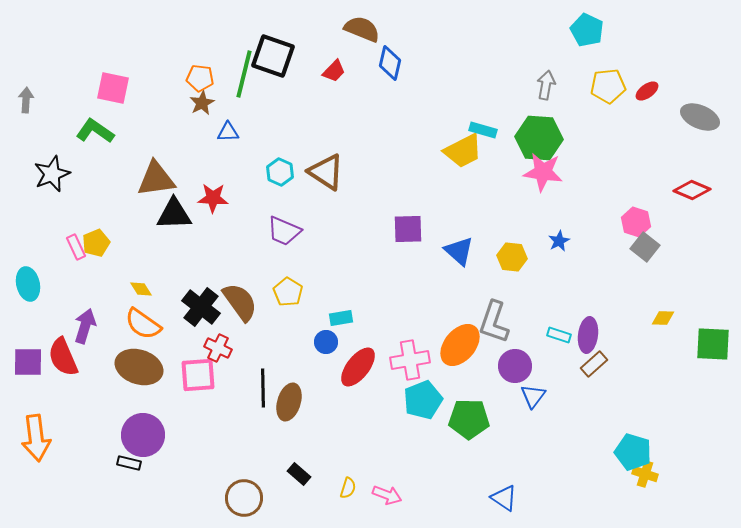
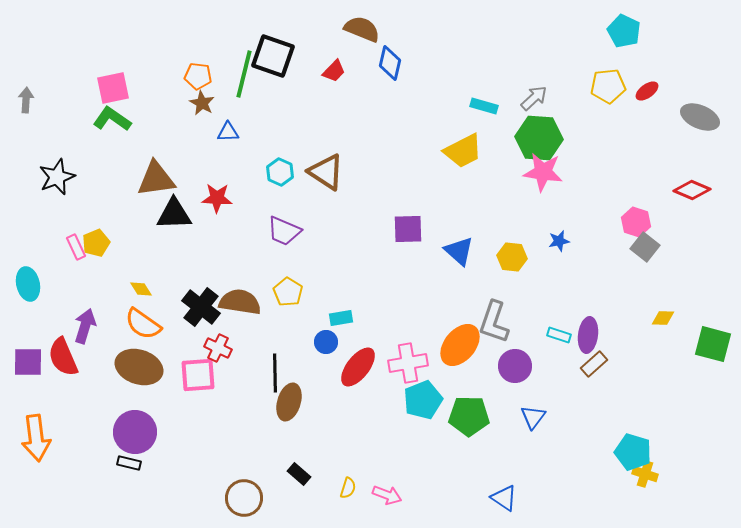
cyan pentagon at (587, 30): moved 37 px right, 1 px down
orange pentagon at (200, 78): moved 2 px left, 2 px up
gray arrow at (546, 85): moved 12 px left, 13 px down; rotated 36 degrees clockwise
pink square at (113, 88): rotated 24 degrees counterclockwise
brown star at (202, 103): rotated 15 degrees counterclockwise
cyan rectangle at (483, 130): moved 1 px right, 24 px up
green L-shape at (95, 131): moved 17 px right, 12 px up
black star at (52, 174): moved 5 px right, 3 px down
red star at (213, 198): moved 4 px right
blue star at (559, 241): rotated 15 degrees clockwise
brown semicircle at (240, 302): rotated 45 degrees counterclockwise
green square at (713, 344): rotated 12 degrees clockwise
pink cross at (410, 360): moved 2 px left, 3 px down
black line at (263, 388): moved 12 px right, 15 px up
blue triangle at (533, 396): moved 21 px down
green pentagon at (469, 419): moved 3 px up
purple circle at (143, 435): moved 8 px left, 3 px up
